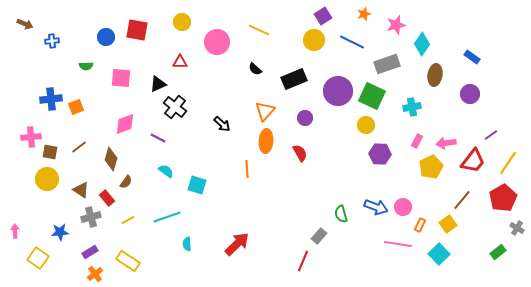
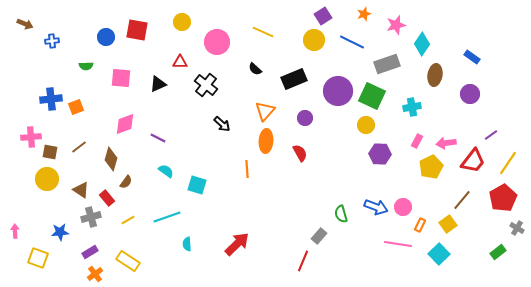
yellow line at (259, 30): moved 4 px right, 2 px down
black cross at (175, 107): moved 31 px right, 22 px up
yellow square at (38, 258): rotated 15 degrees counterclockwise
